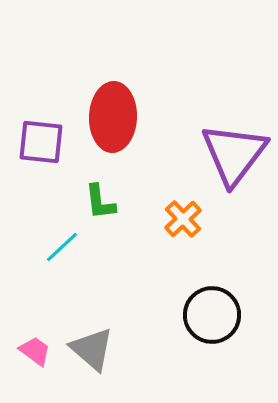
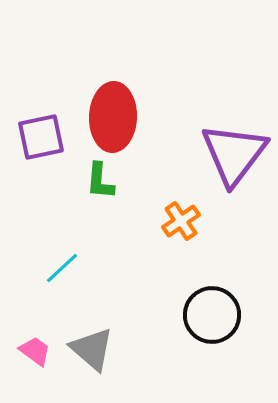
purple square: moved 5 px up; rotated 18 degrees counterclockwise
green L-shape: moved 21 px up; rotated 12 degrees clockwise
orange cross: moved 2 px left, 2 px down; rotated 9 degrees clockwise
cyan line: moved 21 px down
